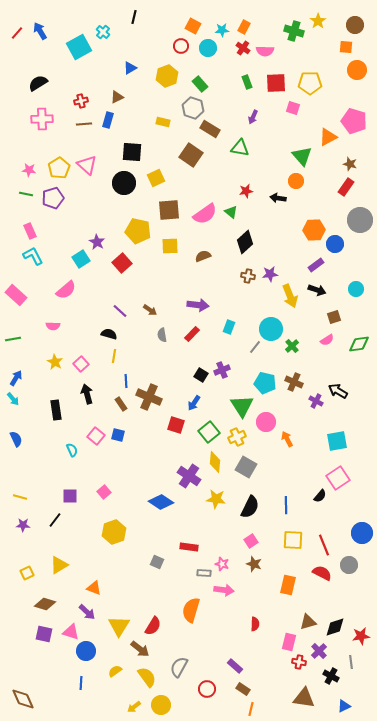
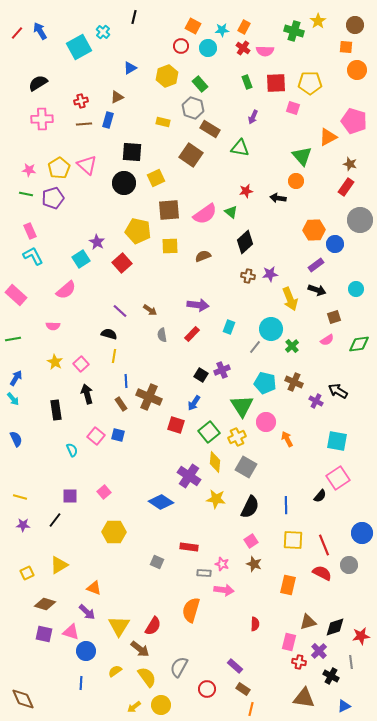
yellow arrow at (290, 296): moved 3 px down
cyan square at (337, 441): rotated 20 degrees clockwise
yellow hexagon at (114, 532): rotated 20 degrees clockwise
